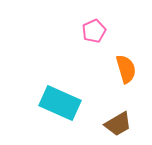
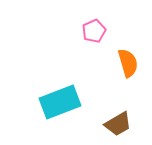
orange semicircle: moved 2 px right, 6 px up
cyan rectangle: moved 1 px up; rotated 45 degrees counterclockwise
